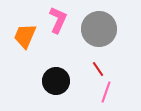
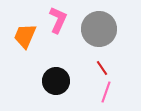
red line: moved 4 px right, 1 px up
